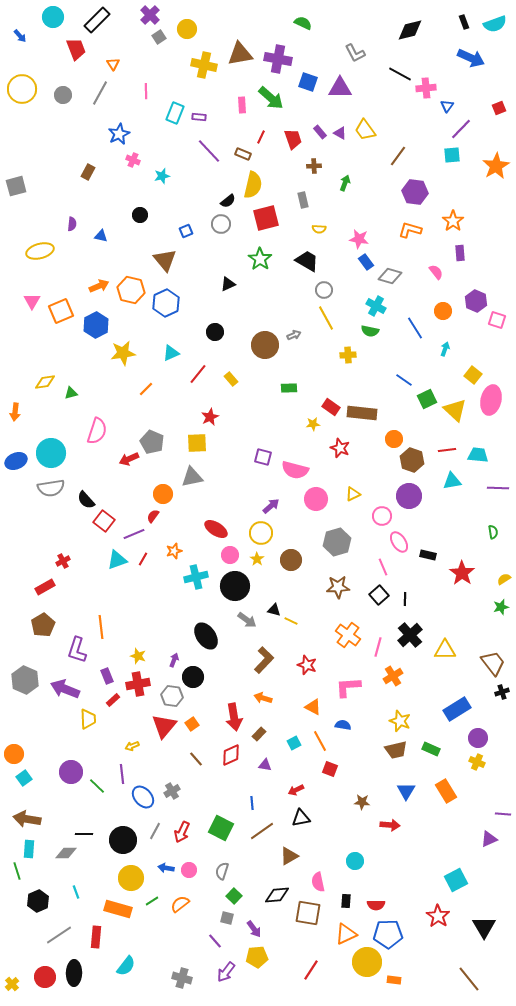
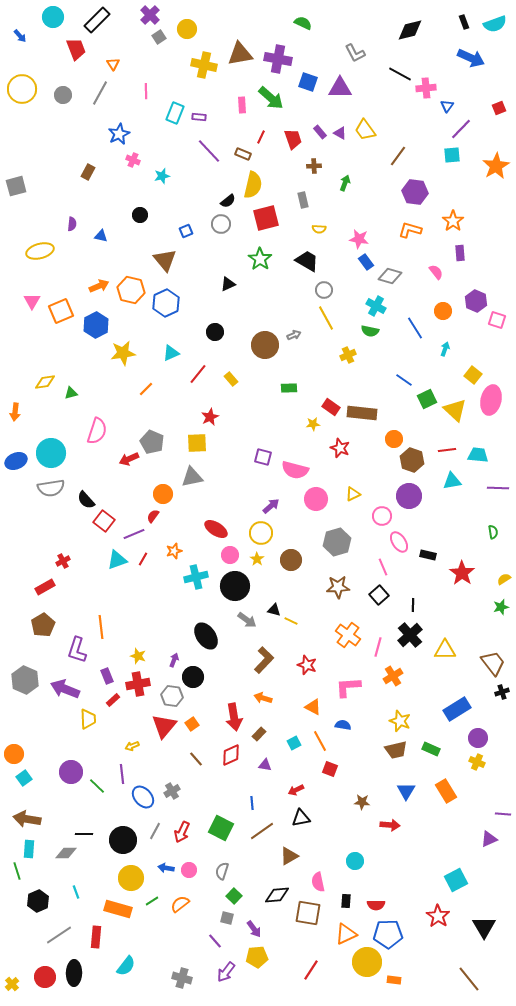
yellow cross at (348, 355): rotated 21 degrees counterclockwise
black line at (405, 599): moved 8 px right, 6 px down
